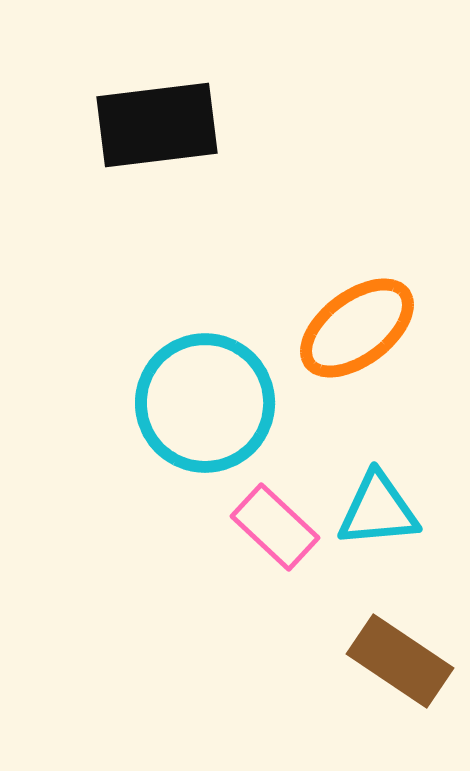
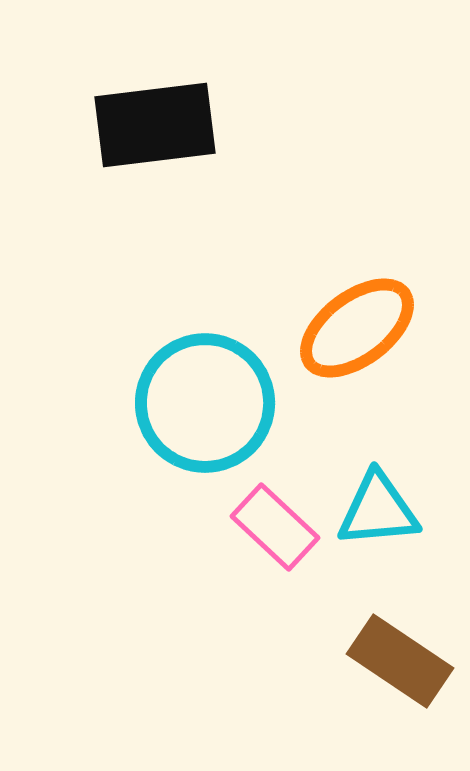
black rectangle: moved 2 px left
